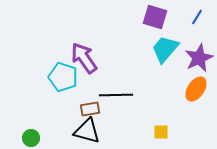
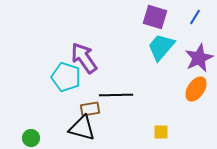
blue line: moved 2 px left
cyan trapezoid: moved 4 px left, 2 px up
cyan pentagon: moved 3 px right
black triangle: moved 5 px left, 3 px up
